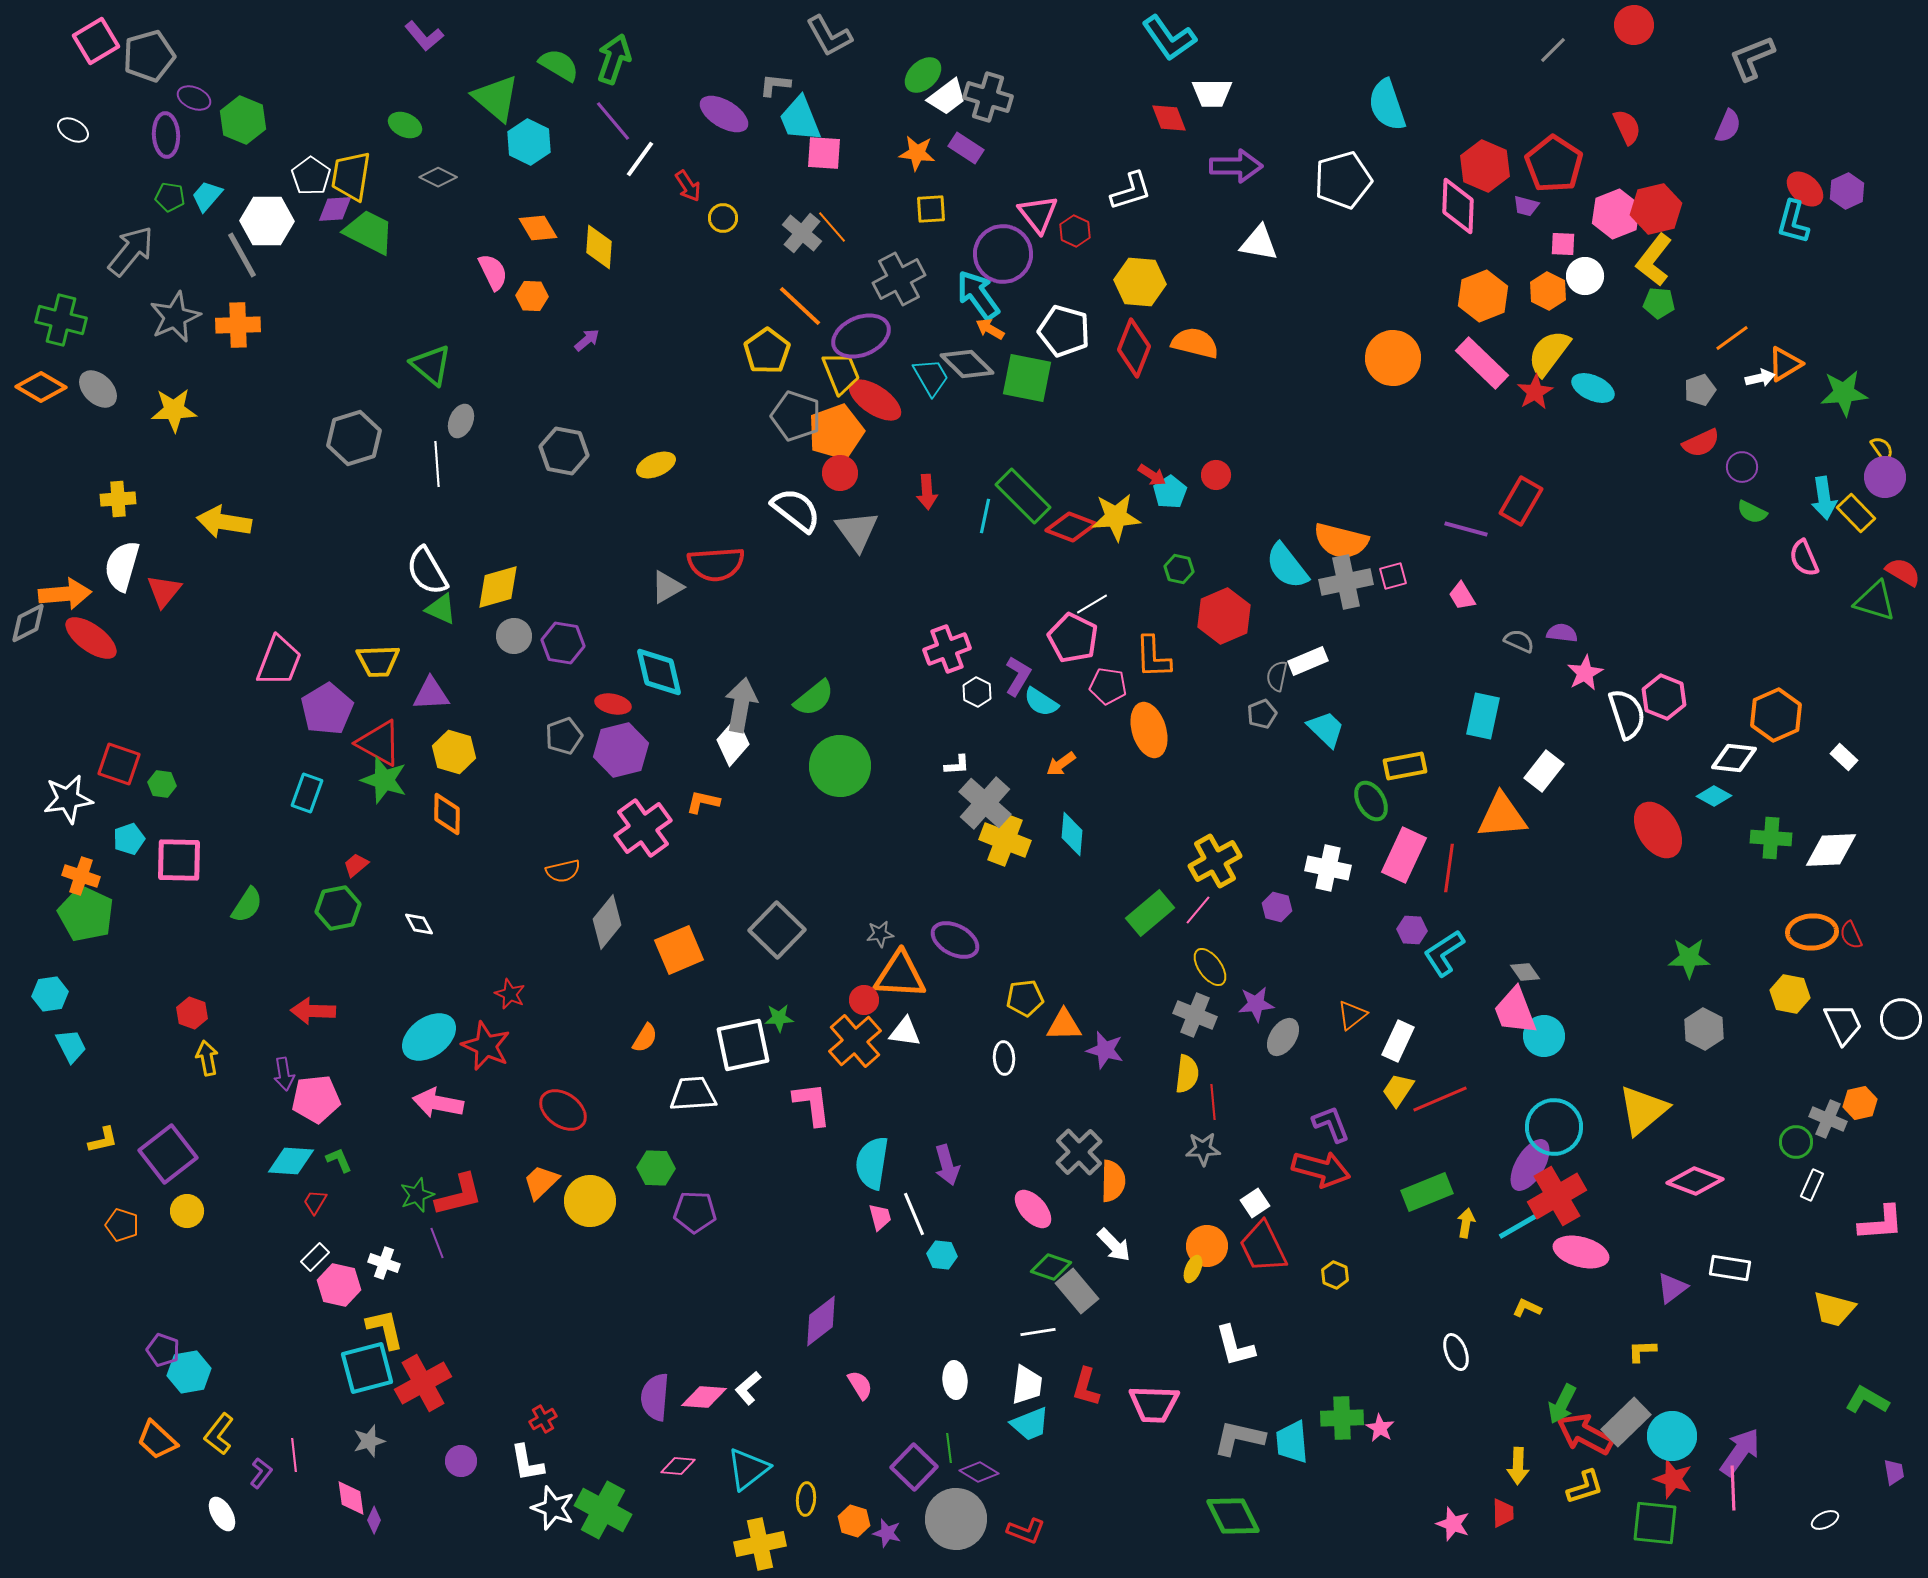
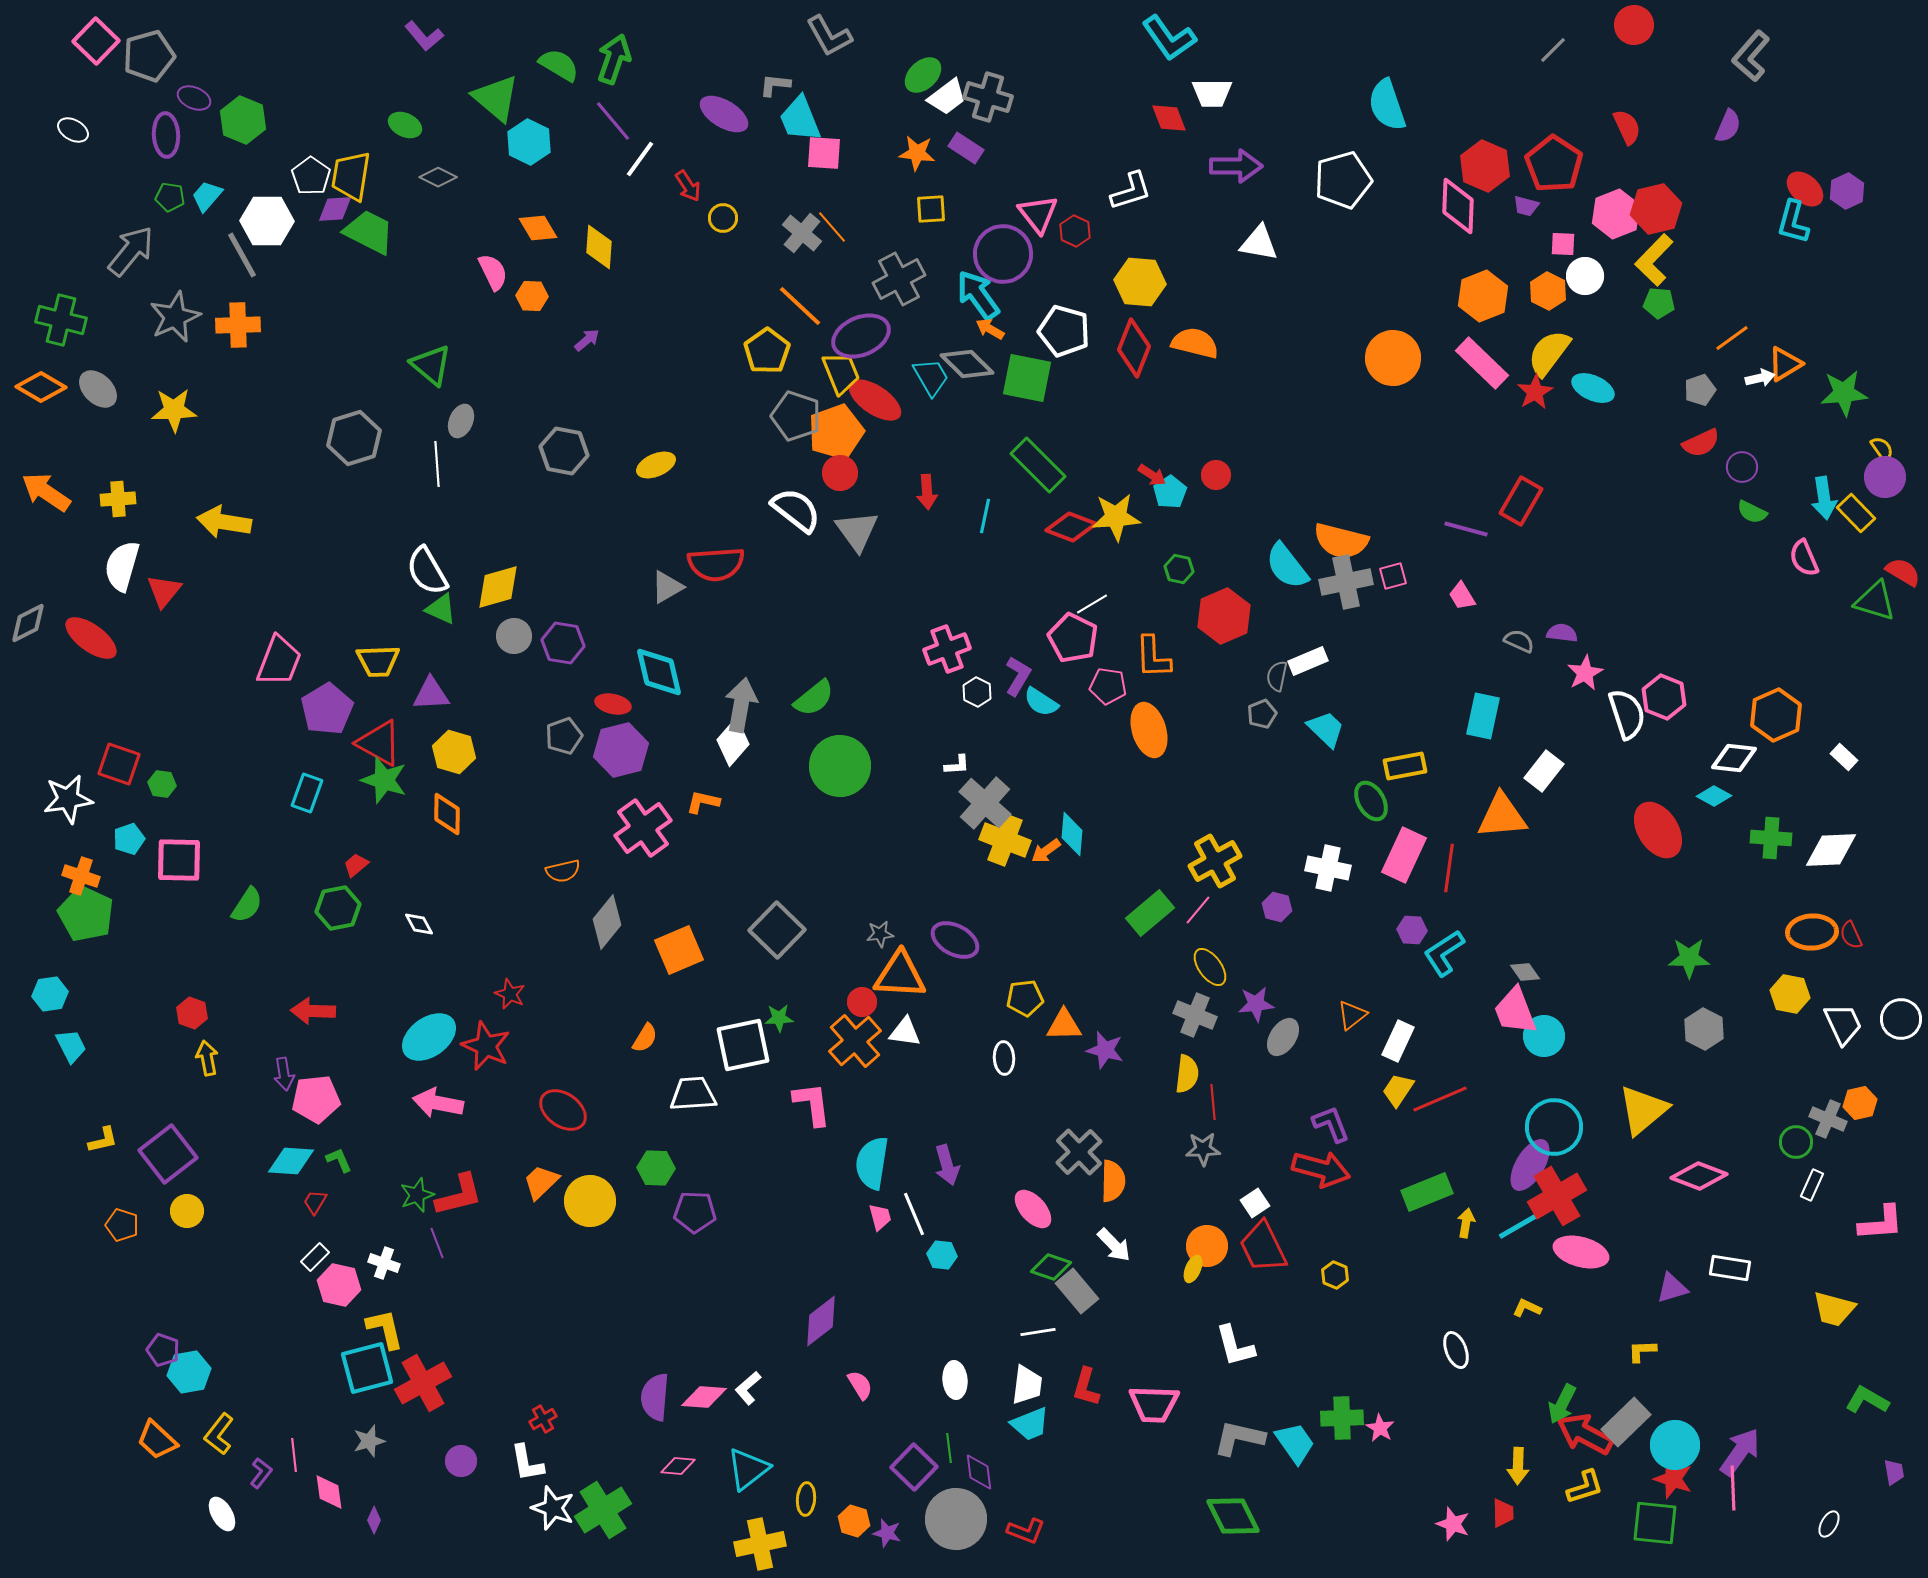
pink square at (96, 41): rotated 15 degrees counterclockwise
gray L-shape at (1752, 58): moved 1 px left, 2 px up; rotated 27 degrees counterclockwise
yellow L-shape at (1654, 260): rotated 6 degrees clockwise
green rectangle at (1023, 496): moved 15 px right, 31 px up
orange arrow at (65, 594): moved 19 px left, 102 px up; rotated 141 degrees counterclockwise
orange arrow at (1061, 764): moved 15 px left, 87 px down
red circle at (864, 1000): moved 2 px left, 2 px down
pink diamond at (1695, 1181): moved 4 px right, 5 px up
purple triangle at (1672, 1288): rotated 20 degrees clockwise
white ellipse at (1456, 1352): moved 2 px up
cyan circle at (1672, 1436): moved 3 px right, 9 px down
cyan trapezoid at (1292, 1442): moved 3 px right, 1 px down; rotated 150 degrees clockwise
purple diamond at (979, 1472): rotated 51 degrees clockwise
pink diamond at (351, 1498): moved 22 px left, 6 px up
green cross at (603, 1510): rotated 30 degrees clockwise
white ellipse at (1825, 1520): moved 4 px right, 4 px down; rotated 36 degrees counterclockwise
